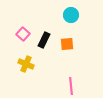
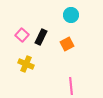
pink square: moved 1 px left, 1 px down
black rectangle: moved 3 px left, 3 px up
orange square: rotated 24 degrees counterclockwise
